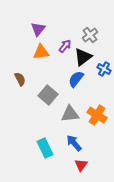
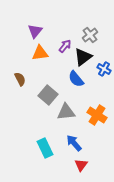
purple triangle: moved 3 px left, 2 px down
orange triangle: moved 1 px left, 1 px down
blue semicircle: rotated 78 degrees counterclockwise
gray triangle: moved 4 px left, 2 px up
